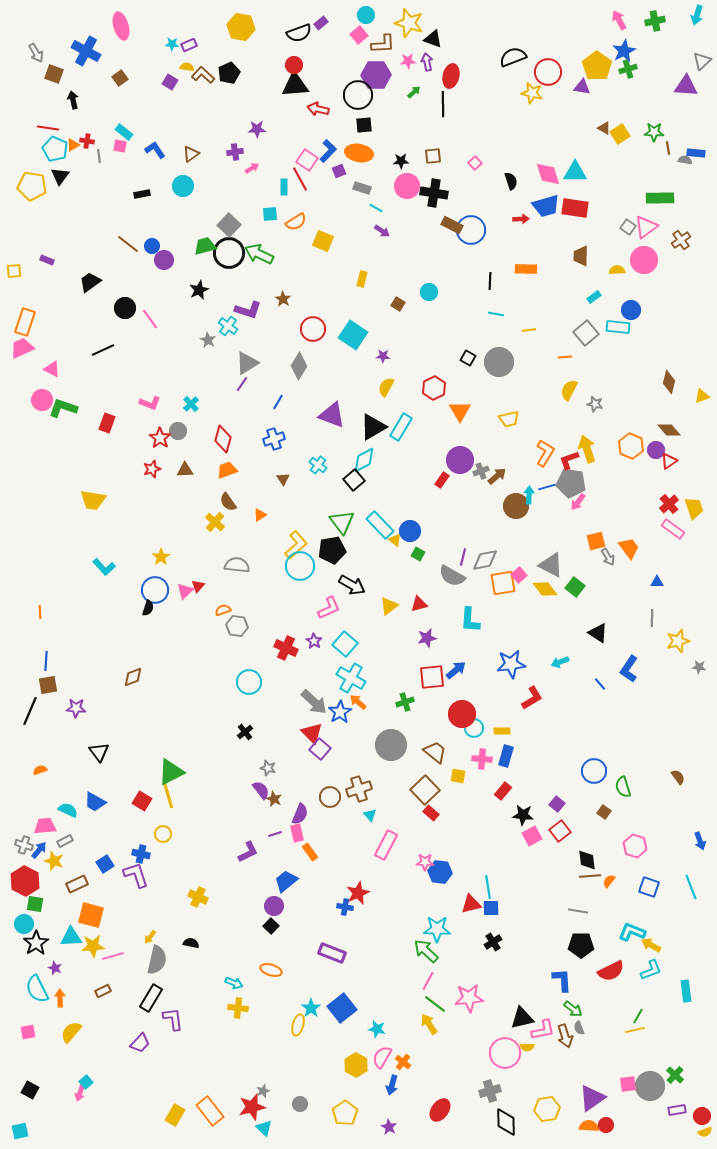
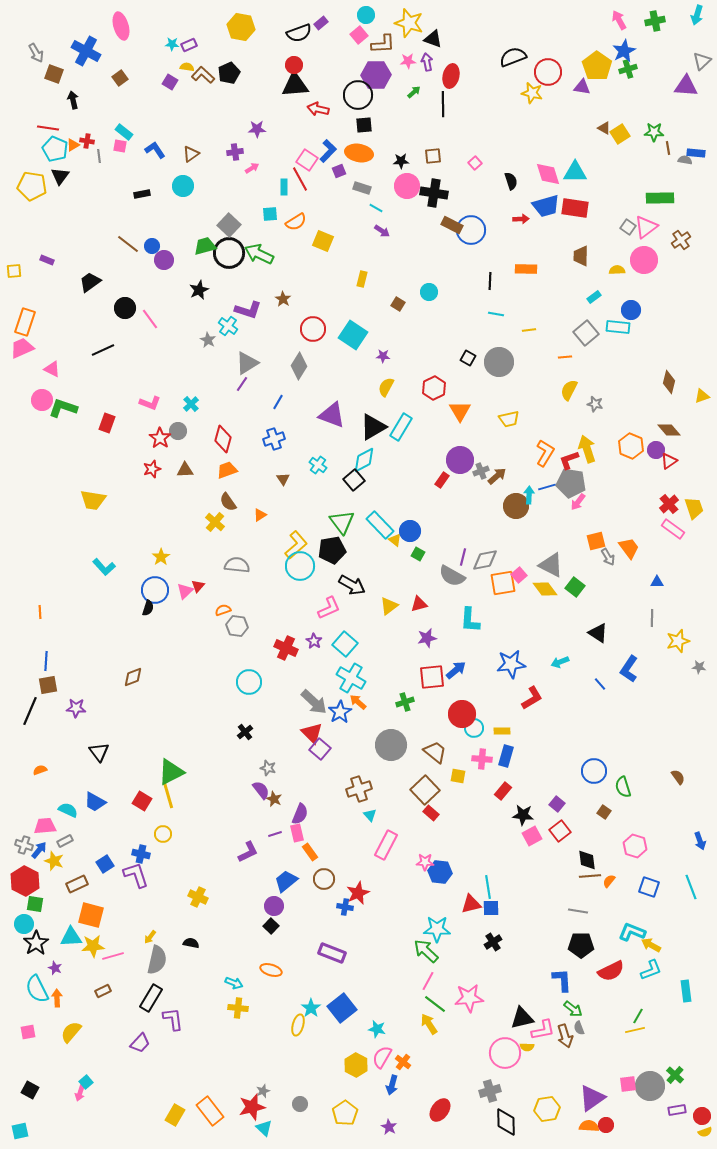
brown circle at (330, 797): moved 6 px left, 82 px down
orange arrow at (60, 998): moved 3 px left
